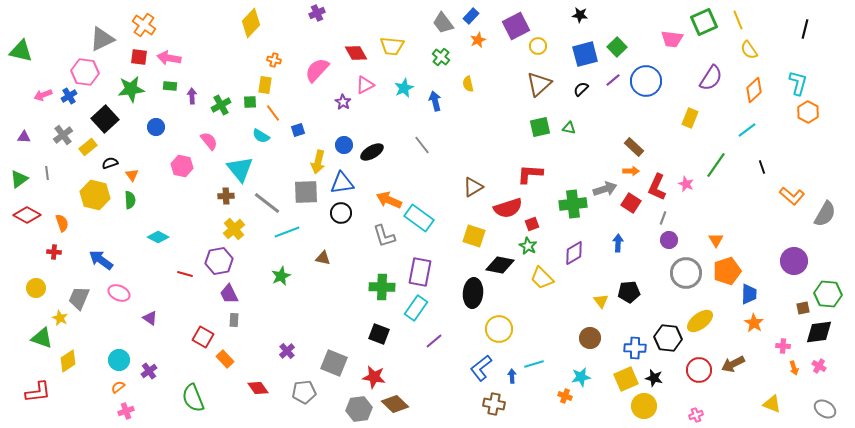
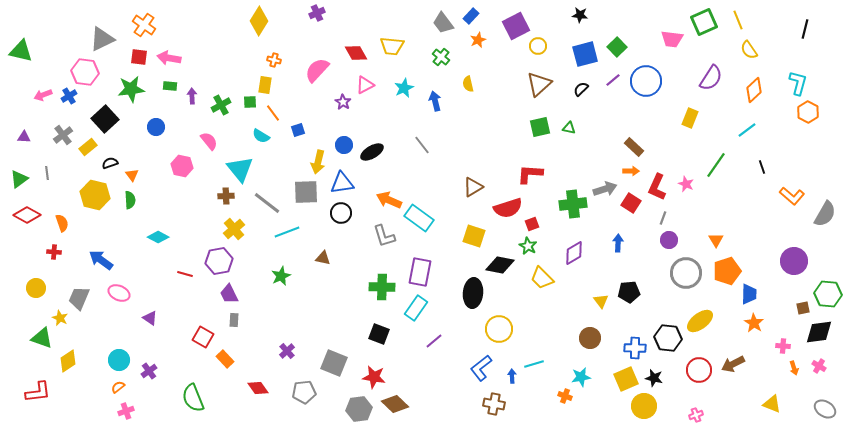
yellow diamond at (251, 23): moved 8 px right, 2 px up; rotated 12 degrees counterclockwise
